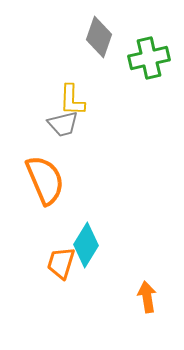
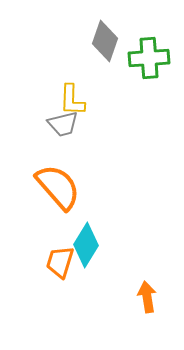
gray diamond: moved 6 px right, 4 px down
green cross: rotated 9 degrees clockwise
orange semicircle: moved 13 px right, 7 px down; rotated 18 degrees counterclockwise
orange trapezoid: moved 1 px left, 1 px up
